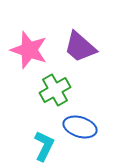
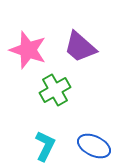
pink star: moved 1 px left
blue ellipse: moved 14 px right, 19 px down; rotated 8 degrees clockwise
cyan L-shape: moved 1 px right
